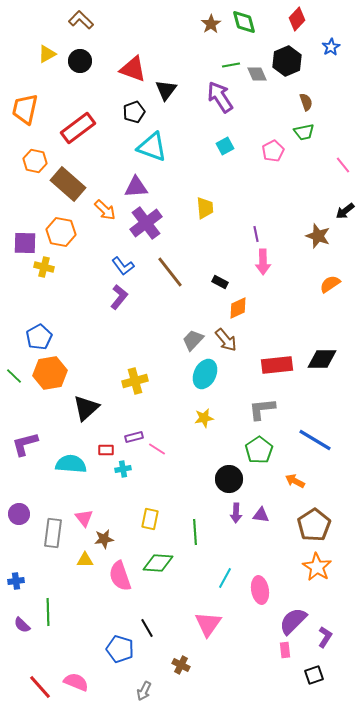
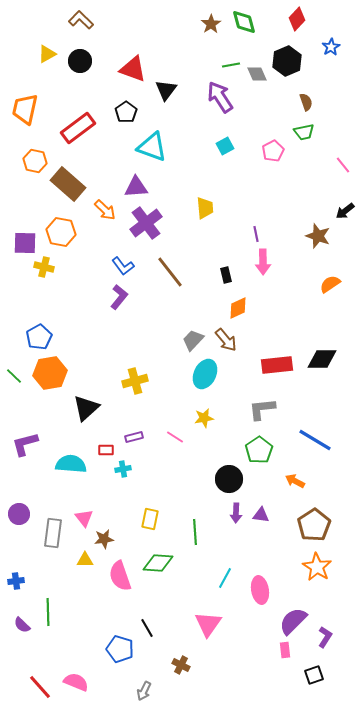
black pentagon at (134, 112): moved 8 px left; rotated 15 degrees counterclockwise
black rectangle at (220, 282): moved 6 px right, 7 px up; rotated 49 degrees clockwise
pink line at (157, 449): moved 18 px right, 12 px up
